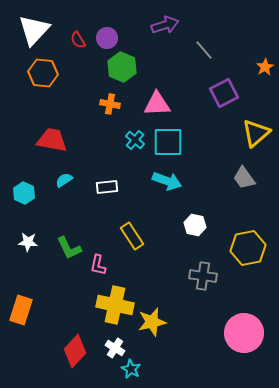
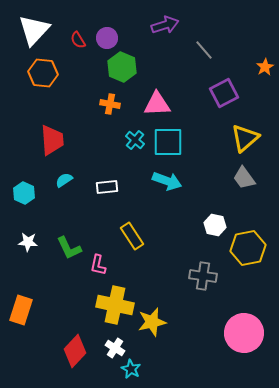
yellow triangle: moved 11 px left, 5 px down
red trapezoid: rotated 76 degrees clockwise
white hexagon: moved 20 px right
